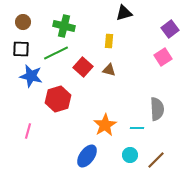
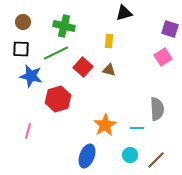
purple square: rotated 36 degrees counterclockwise
blue ellipse: rotated 15 degrees counterclockwise
